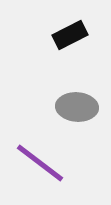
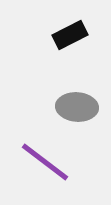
purple line: moved 5 px right, 1 px up
